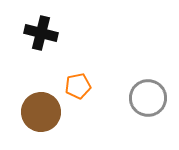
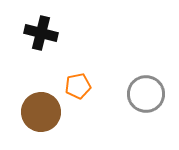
gray circle: moved 2 px left, 4 px up
